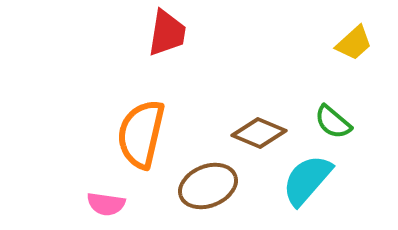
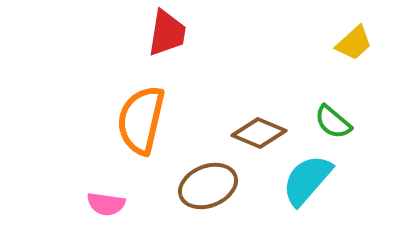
orange semicircle: moved 14 px up
